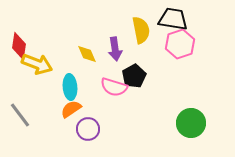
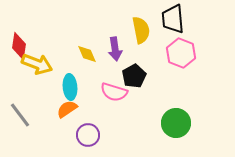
black trapezoid: rotated 104 degrees counterclockwise
pink hexagon: moved 1 px right, 9 px down; rotated 20 degrees counterclockwise
pink semicircle: moved 5 px down
orange semicircle: moved 4 px left
green circle: moved 15 px left
purple circle: moved 6 px down
